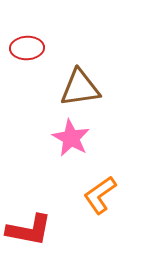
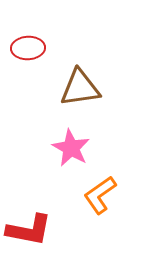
red ellipse: moved 1 px right
pink star: moved 10 px down
